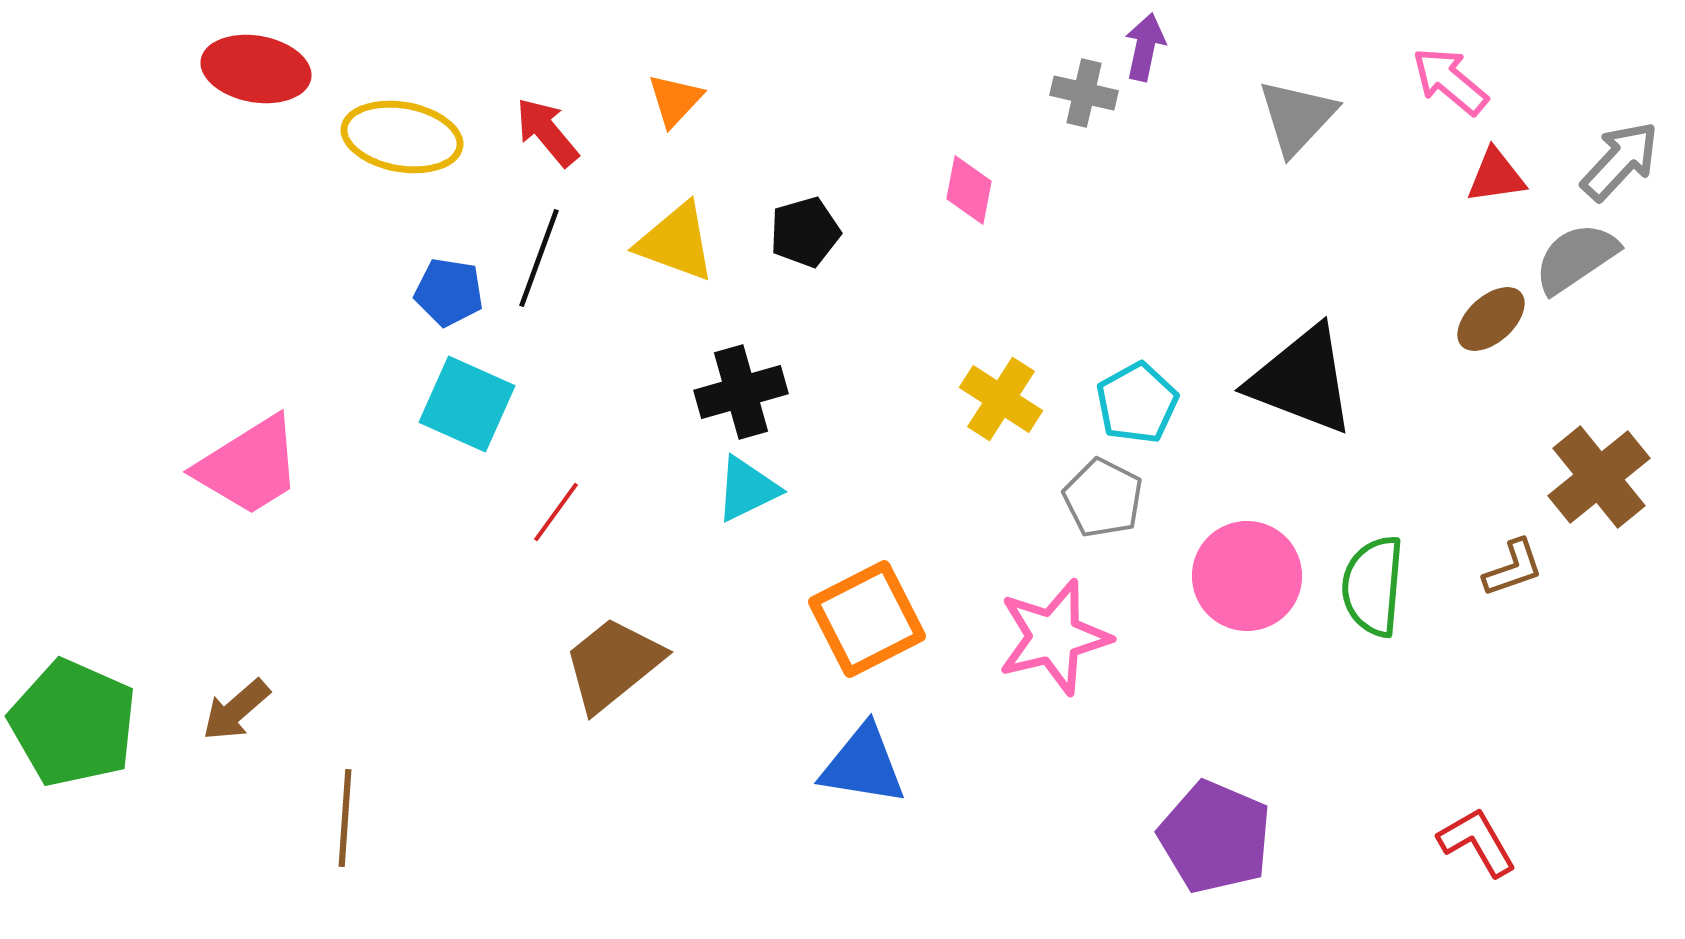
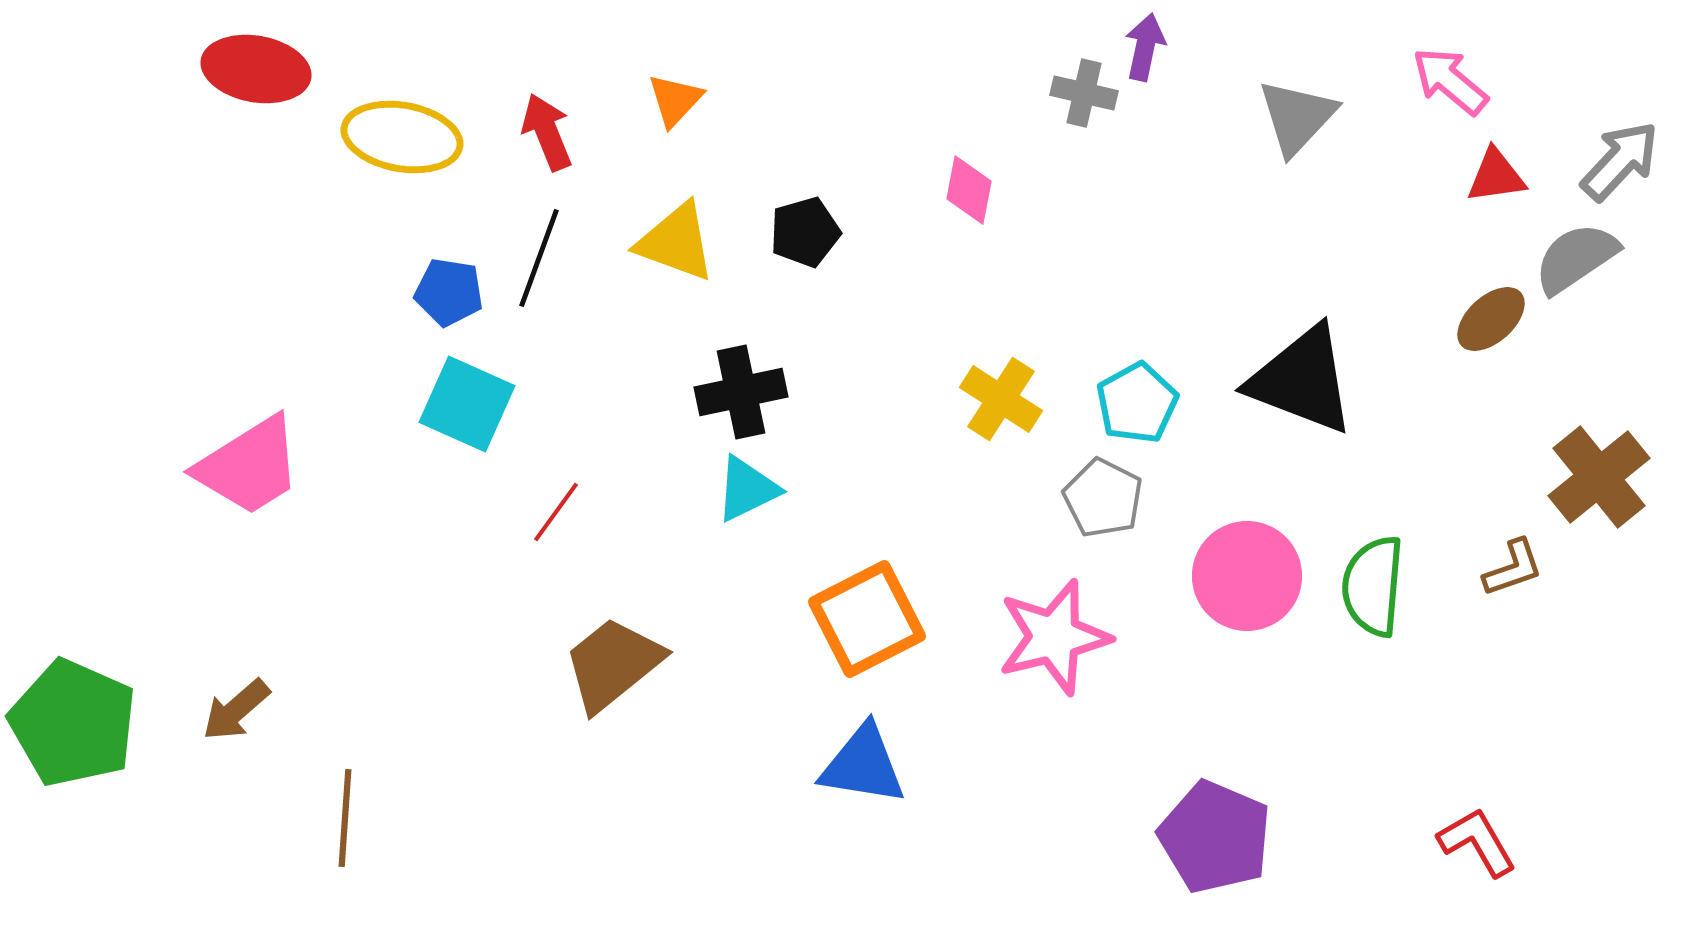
red arrow: rotated 18 degrees clockwise
black cross: rotated 4 degrees clockwise
